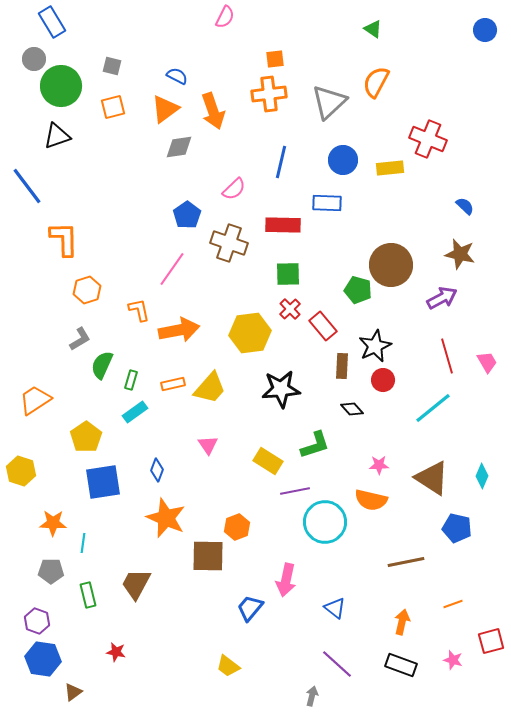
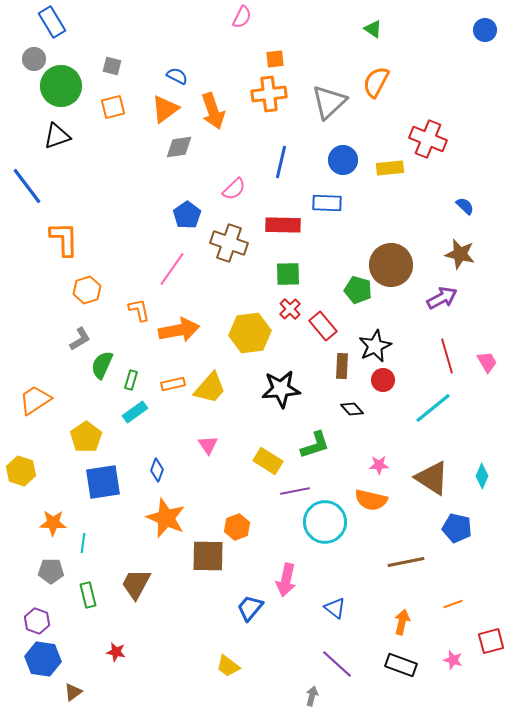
pink semicircle at (225, 17): moved 17 px right
